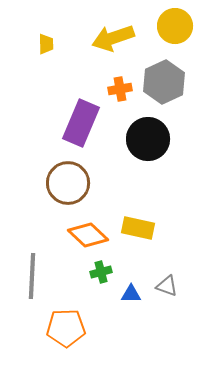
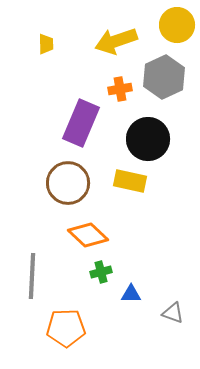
yellow circle: moved 2 px right, 1 px up
yellow arrow: moved 3 px right, 3 px down
gray hexagon: moved 5 px up
yellow rectangle: moved 8 px left, 47 px up
gray triangle: moved 6 px right, 27 px down
